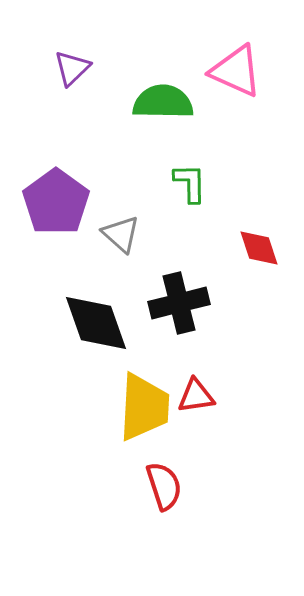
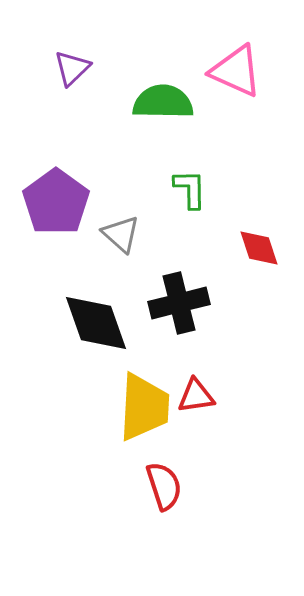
green L-shape: moved 6 px down
